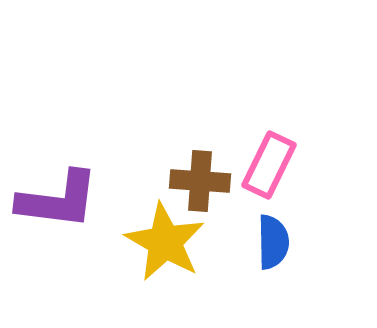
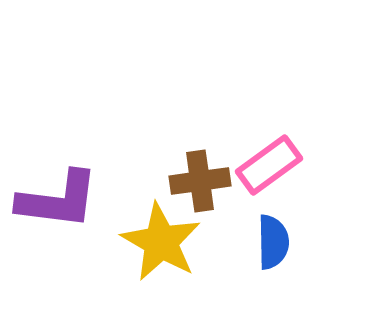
pink rectangle: rotated 28 degrees clockwise
brown cross: rotated 12 degrees counterclockwise
yellow star: moved 4 px left
